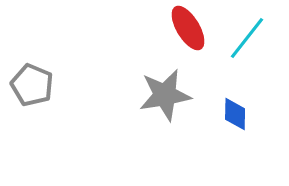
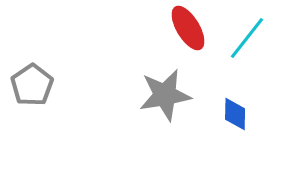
gray pentagon: rotated 15 degrees clockwise
